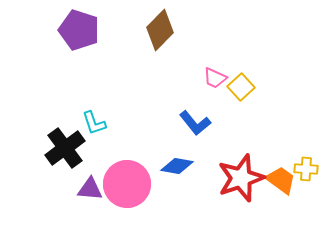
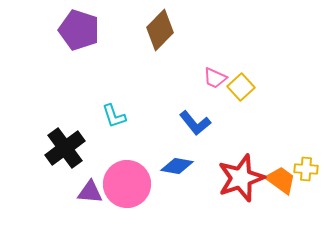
cyan L-shape: moved 20 px right, 7 px up
purple triangle: moved 3 px down
